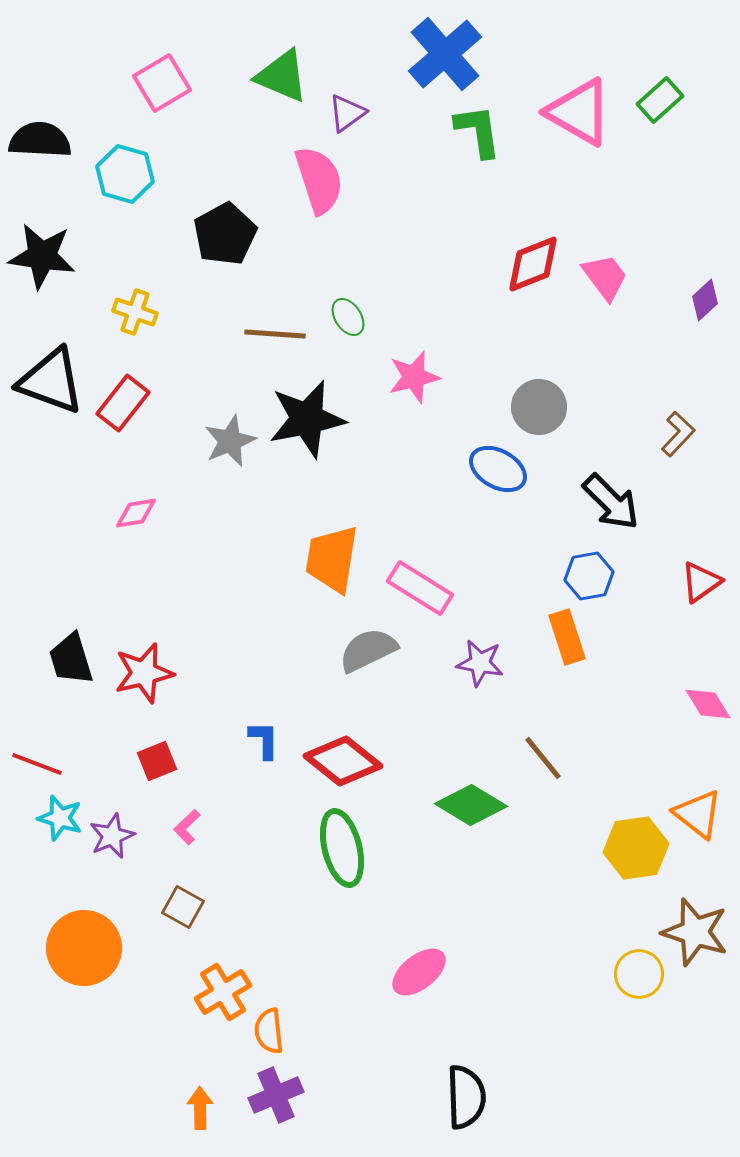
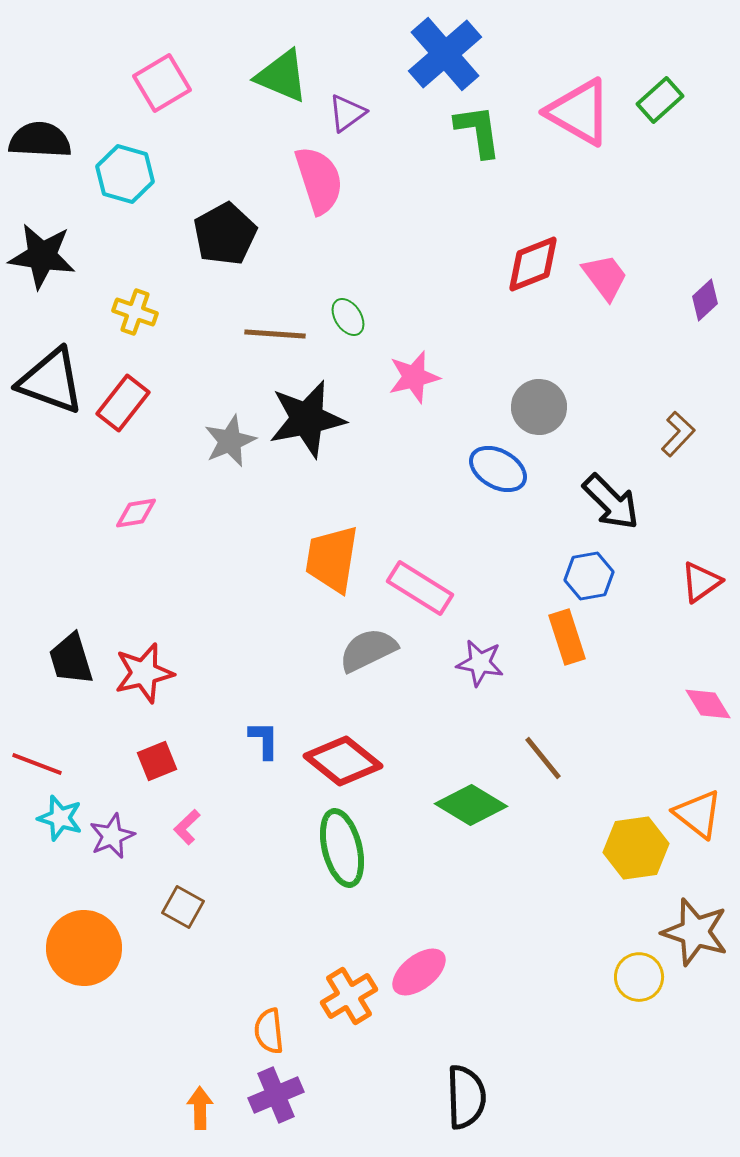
yellow circle at (639, 974): moved 3 px down
orange cross at (223, 992): moved 126 px right, 4 px down
